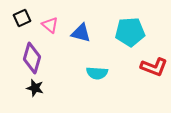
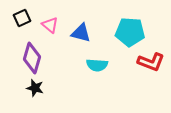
cyan pentagon: rotated 8 degrees clockwise
red L-shape: moved 3 px left, 5 px up
cyan semicircle: moved 8 px up
